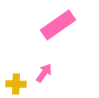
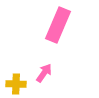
pink rectangle: rotated 32 degrees counterclockwise
